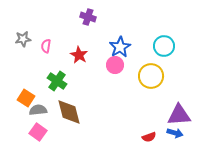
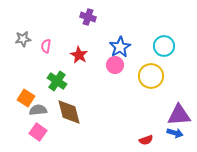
red semicircle: moved 3 px left, 3 px down
